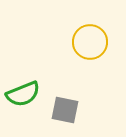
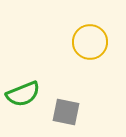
gray square: moved 1 px right, 2 px down
